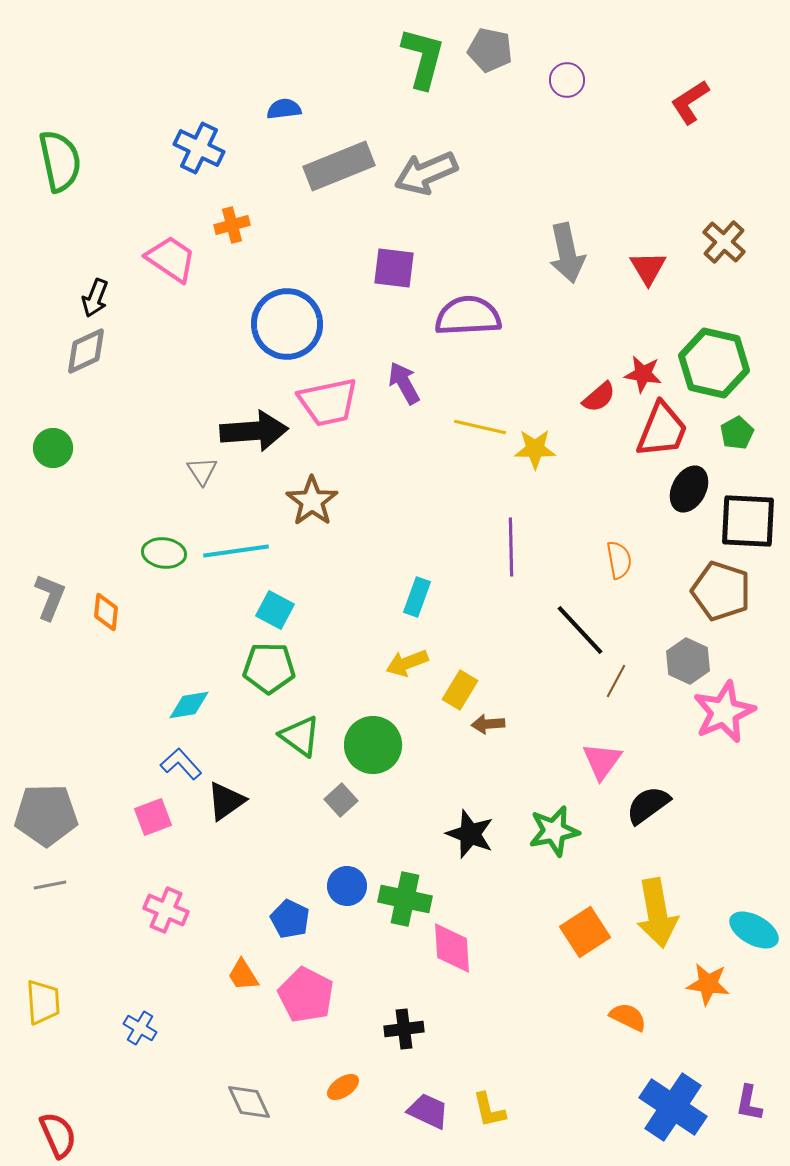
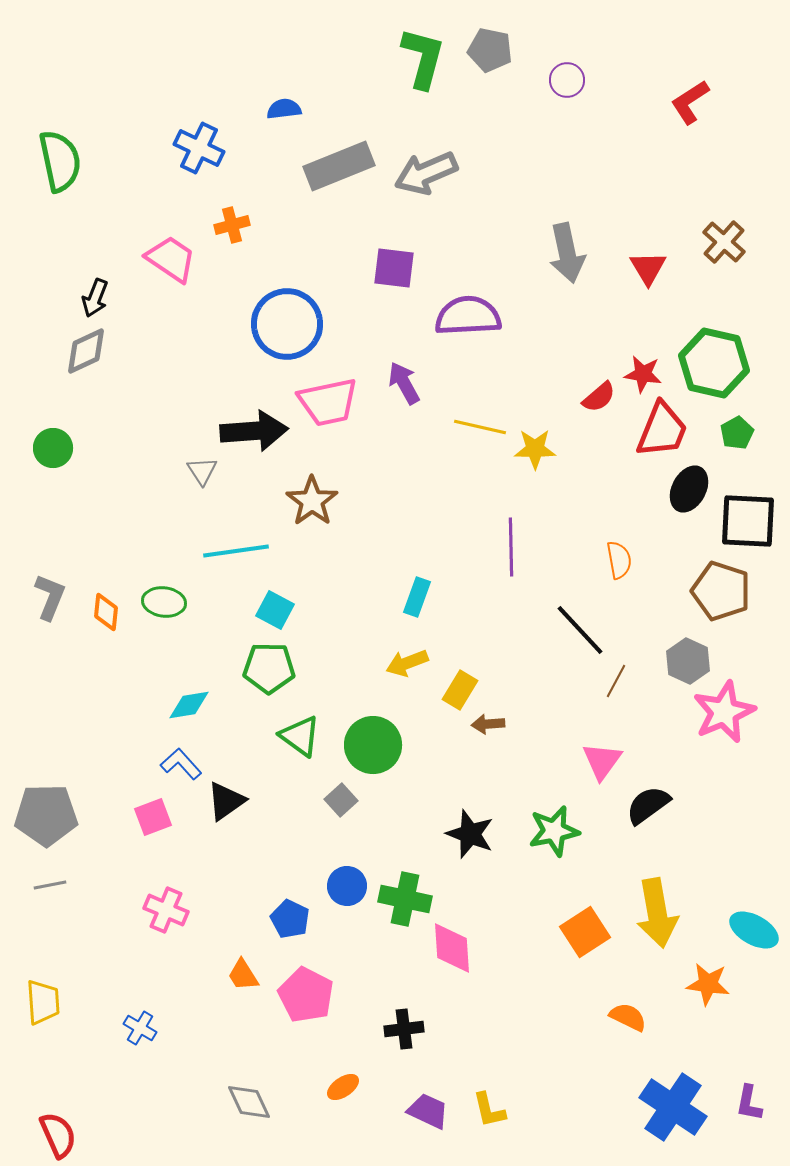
green ellipse at (164, 553): moved 49 px down
